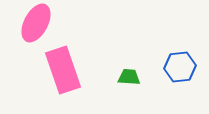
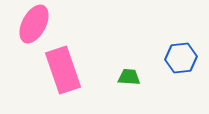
pink ellipse: moved 2 px left, 1 px down
blue hexagon: moved 1 px right, 9 px up
